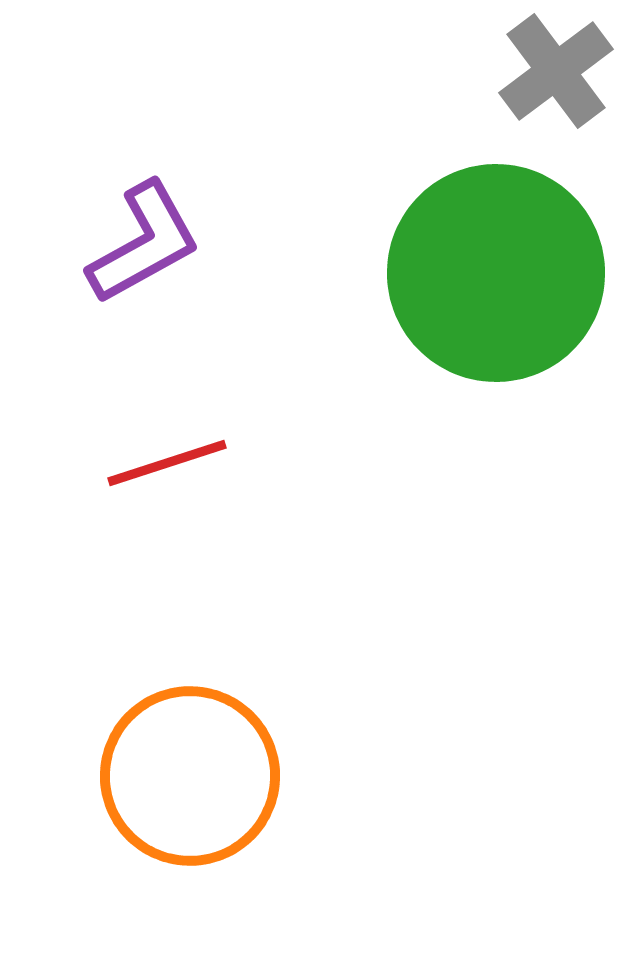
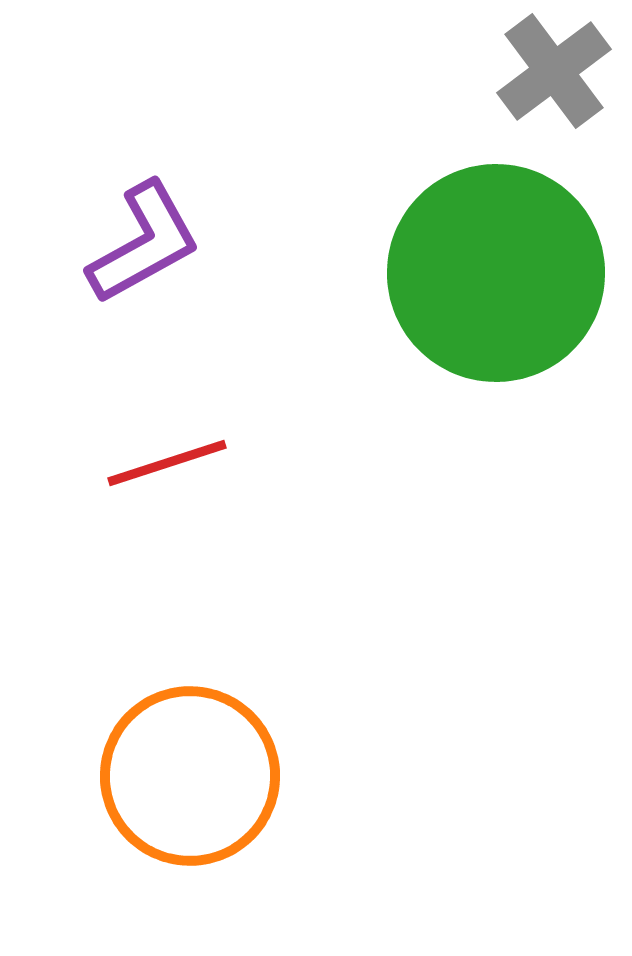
gray cross: moved 2 px left
